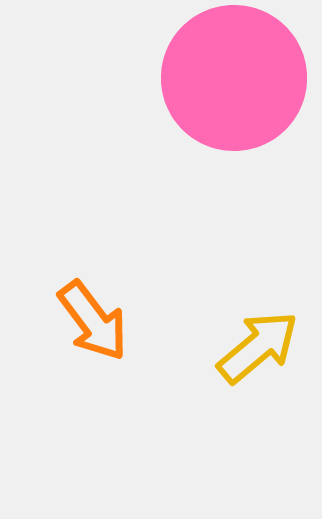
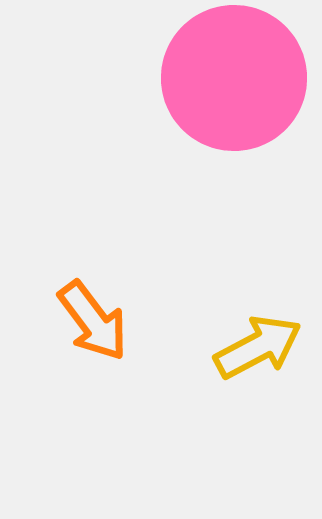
yellow arrow: rotated 12 degrees clockwise
